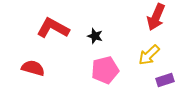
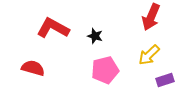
red arrow: moved 5 px left
